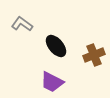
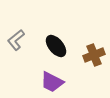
gray L-shape: moved 6 px left, 16 px down; rotated 75 degrees counterclockwise
